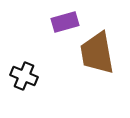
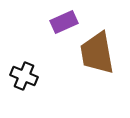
purple rectangle: moved 1 px left; rotated 8 degrees counterclockwise
